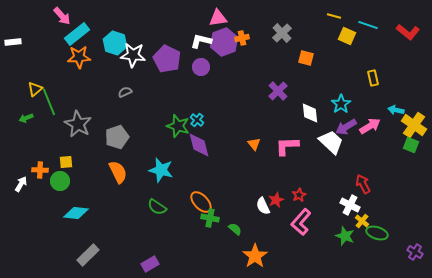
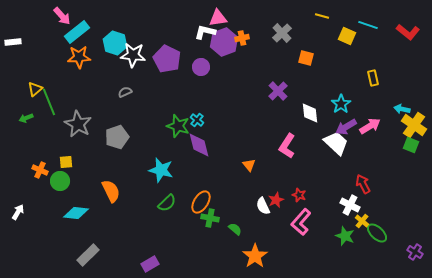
yellow line at (334, 16): moved 12 px left
cyan rectangle at (77, 34): moved 2 px up
white L-shape at (201, 41): moved 4 px right, 9 px up
cyan arrow at (396, 110): moved 6 px right, 1 px up
white trapezoid at (331, 142): moved 5 px right, 1 px down
orange triangle at (254, 144): moved 5 px left, 21 px down
pink L-shape at (287, 146): rotated 55 degrees counterclockwise
orange cross at (40, 170): rotated 21 degrees clockwise
orange semicircle at (118, 172): moved 7 px left, 19 px down
white arrow at (21, 184): moved 3 px left, 28 px down
red star at (299, 195): rotated 24 degrees counterclockwise
orange ellipse at (201, 202): rotated 75 degrees clockwise
green semicircle at (157, 207): moved 10 px right, 4 px up; rotated 78 degrees counterclockwise
green ellipse at (377, 233): rotated 25 degrees clockwise
